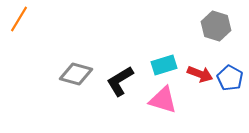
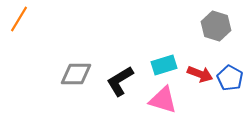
gray diamond: rotated 16 degrees counterclockwise
